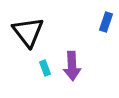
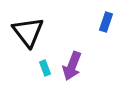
purple arrow: rotated 24 degrees clockwise
